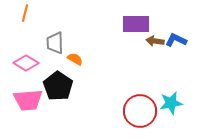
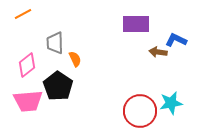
orange line: moved 2 px left, 1 px down; rotated 48 degrees clockwise
brown arrow: moved 3 px right, 11 px down
orange semicircle: rotated 35 degrees clockwise
pink diamond: moved 1 px right, 2 px down; rotated 70 degrees counterclockwise
pink trapezoid: moved 1 px down
